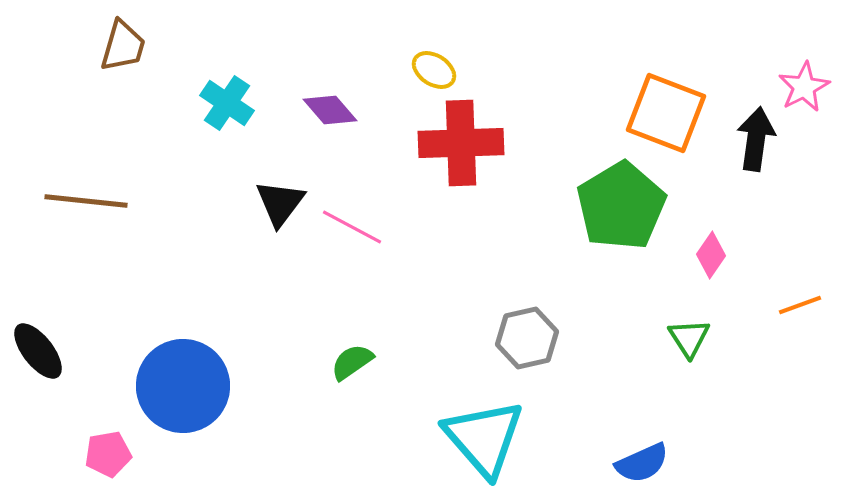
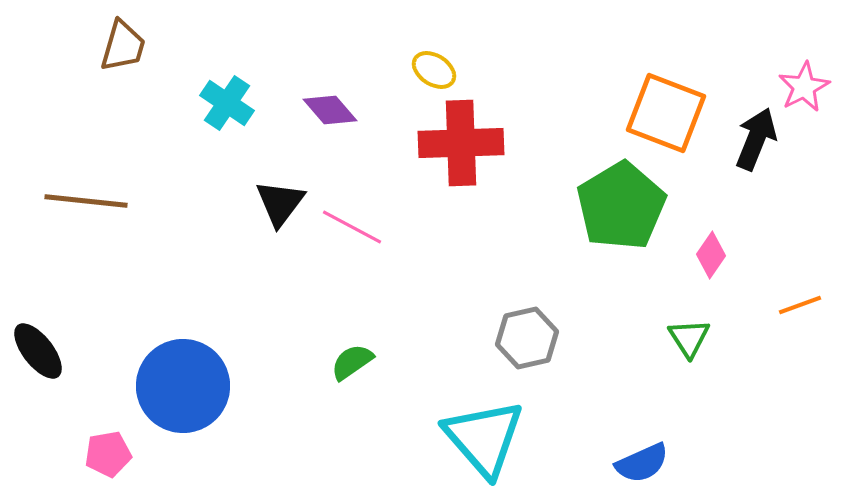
black arrow: rotated 14 degrees clockwise
